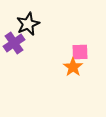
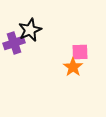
black star: moved 2 px right, 6 px down
purple cross: rotated 15 degrees clockwise
